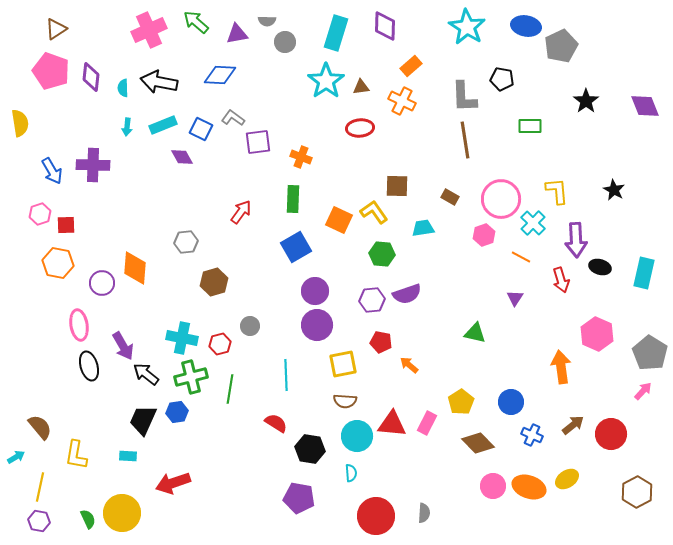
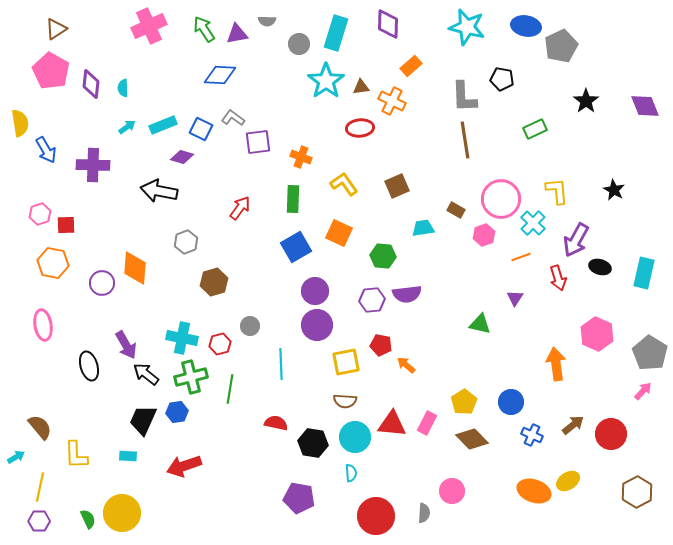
green arrow at (196, 22): moved 8 px right, 7 px down; rotated 16 degrees clockwise
purple diamond at (385, 26): moved 3 px right, 2 px up
cyan star at (467, 27): rotated 18 degrees counterclockwise
pink cross at (149, 30): moved 4 px up
gray circle at (285, 42): moved 14 px right, 2 px down
pink pentagon at (51, 71): rotated 9 degrees clockwise
purple diamond at (91, 77): moved 7 px down
black arrow at (159, 82): moved 109 px down
orange cross at (402, 101): moved 10 px left
green rectangle at (530, 126): moved 5 px right, 3 px down; rotated 25 degrees counterclockwise
cyan arrow at (127, 127): rotated 132 degrees counterclockwise
purple diamond at (182, 157): rotated 45 degrees counterclockwise
blue arrow at (52, 171): moved 6 px left, 21 px up
brown square at (397, 186): rotated 25 degrees counterclockwise
brown rectangle at (450, 197): moved 6 px right, 13 px down
red arrow at (241, 212): moved 1 px left, 4 px up
yellow L-shape at (374, 212): moved 30 px left, 28 px up
orange square at (339, 220): moved 13 px down
purple arrow at (576, 240): rotated 32 degrees clockwise
gray hexagon at (186, 242): rotated 15 degrees counterclockwise
green hexagon at (382, 254): moved 1 px right, 2 px down
orange line at (521, 257): rotated 48 degrees counterclockwise
orange hexagon at (58, 263): moved 5 px left
red arrow at (561, 280): moved 3 px left, 2 px up
purple semicircle at (407, 294): rotated 12 degrees clockwise
pink ellipse at (79, 325): moved 36 px left
green triangle at (475, 333): moved 5 px right, 9 px up
red pentagon at (381, 342): moved 3 px down
purple arrow at (123, 346): moved 3 px right, 1 px up
yellow square at (343, 364): moved 3 px right, 2 px up
orange arrow at (409, 365): moved 3 px left
orange arrow at (561, 367): moved 5 px left, 3 px up
cyan line at (286, 375): moved 5 px left, 11 px up
yellow pentagon at (461, 402): moved 3 px right
red semicircle at (276, 423): rotated 20 degrees counterclockwise
cyan circle at (357, 436): moved 2 px left, 1 px down
brown diamond at (478, 443): moved 6 px left, 4 px up
black hexagon at (310, 449): moved 3 px right, 6 px up
yellow L-shape at (76, 455): rotated 12 degrees counterclockwise
yellow ellipse at (567, 479): moved 1 px right, 2 px down
red arrow at (173, 483): moved 11 px right, 17 px up
pink circle at (493, 486): moved 41 px left, 5 px down
orange ellipse at (529, 487): moved 5 px right, 4 px down
purple hexagon at (39, 521): rotated 10 degrees counterclockwise
